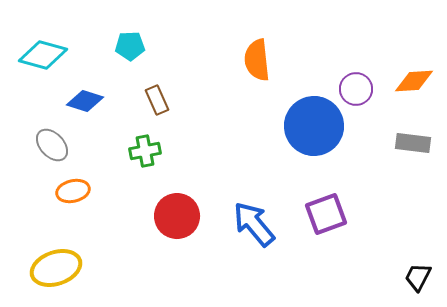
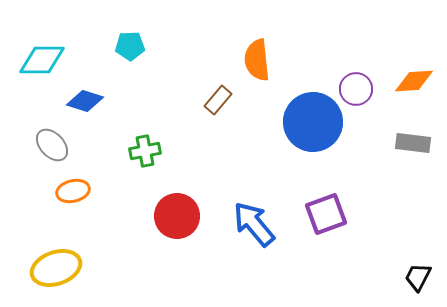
cyan diamond: moved 1 px left, 5 px down; rotated 15 degrees counterclockwise
brown rectangle: moved 61 px right; rotated 64 degrees clockwise
blue circle: moved 1 px left, 4 px up
